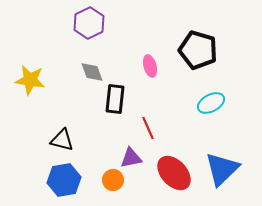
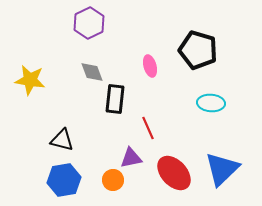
cyan ellipse: rotated 32 degrees clockwise
